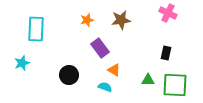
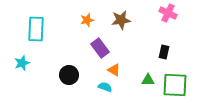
black rectangle: moved 2 px left, 1 px up
